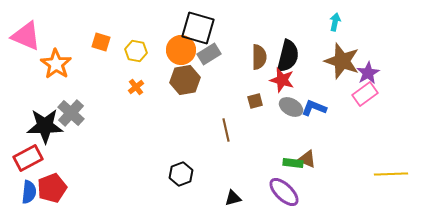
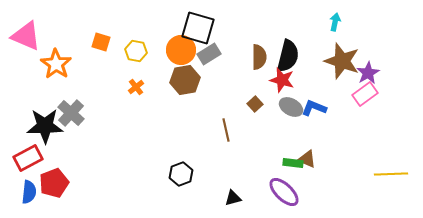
brown square: moved 3 px down; rotated 28 degrees counterclockwise
red pentagon: moved 2 px right, 5 px up
